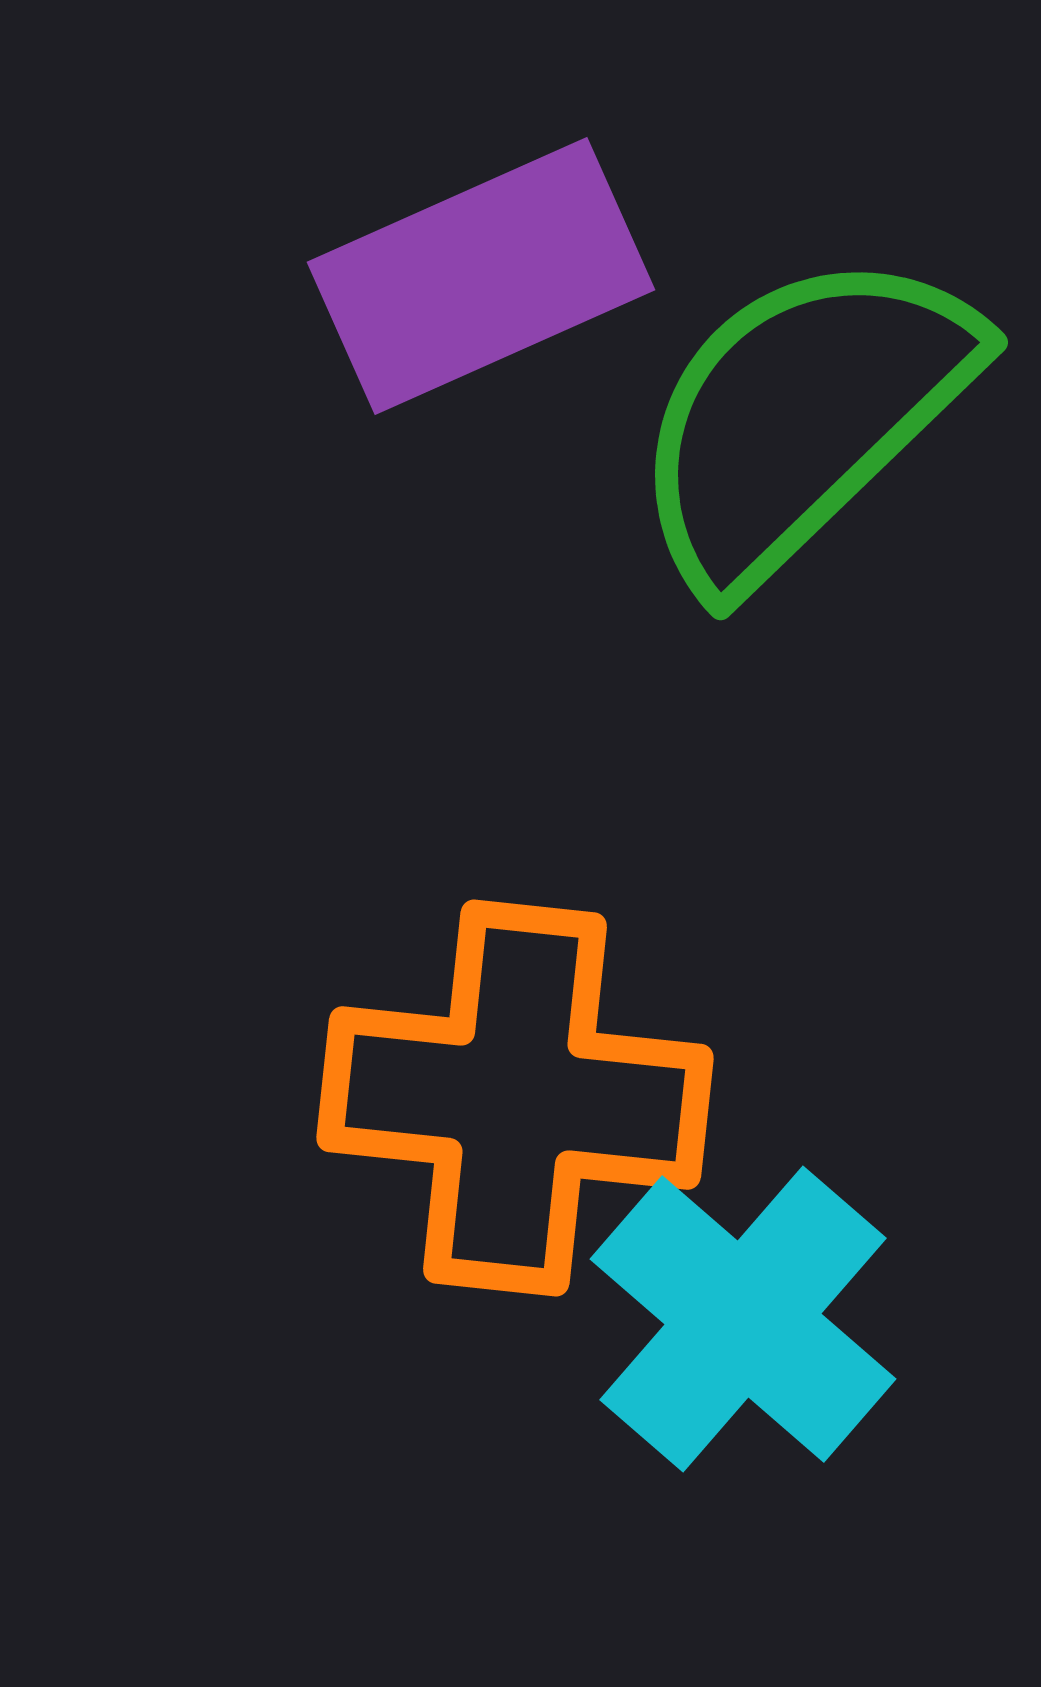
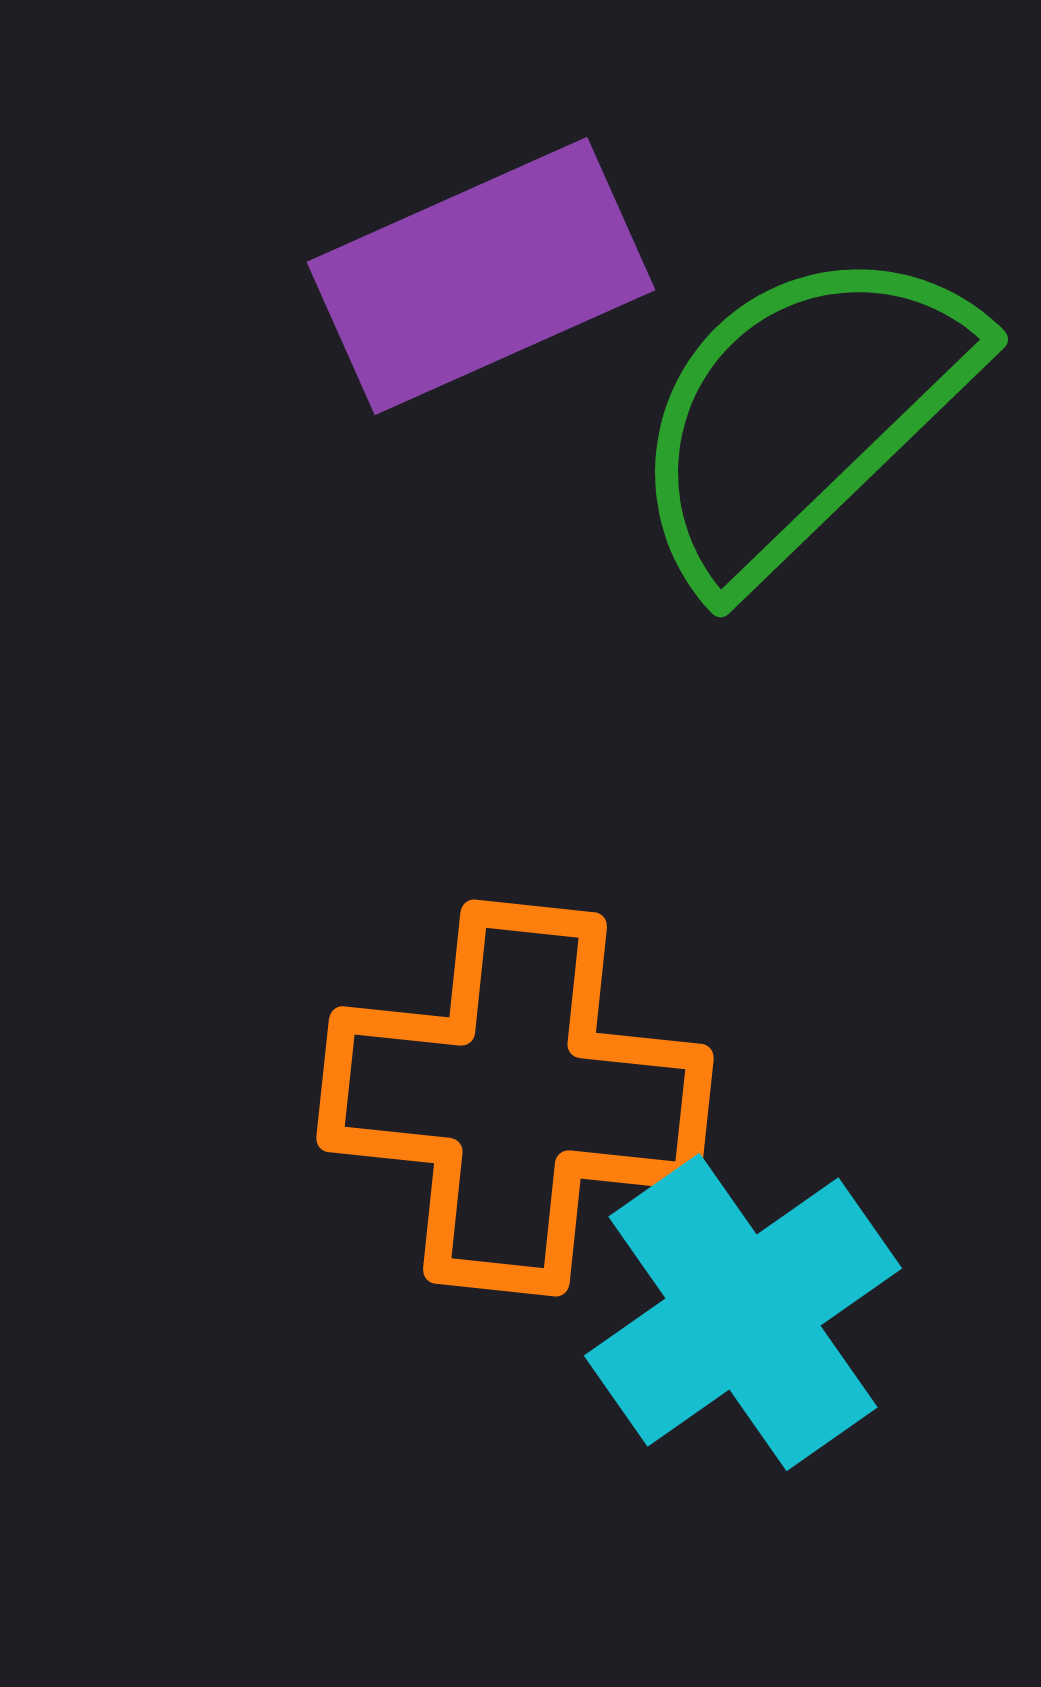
green semicircle: moved 3 px up
cyan cross: moved 7 px up; rotated 14 degrees clockwise
